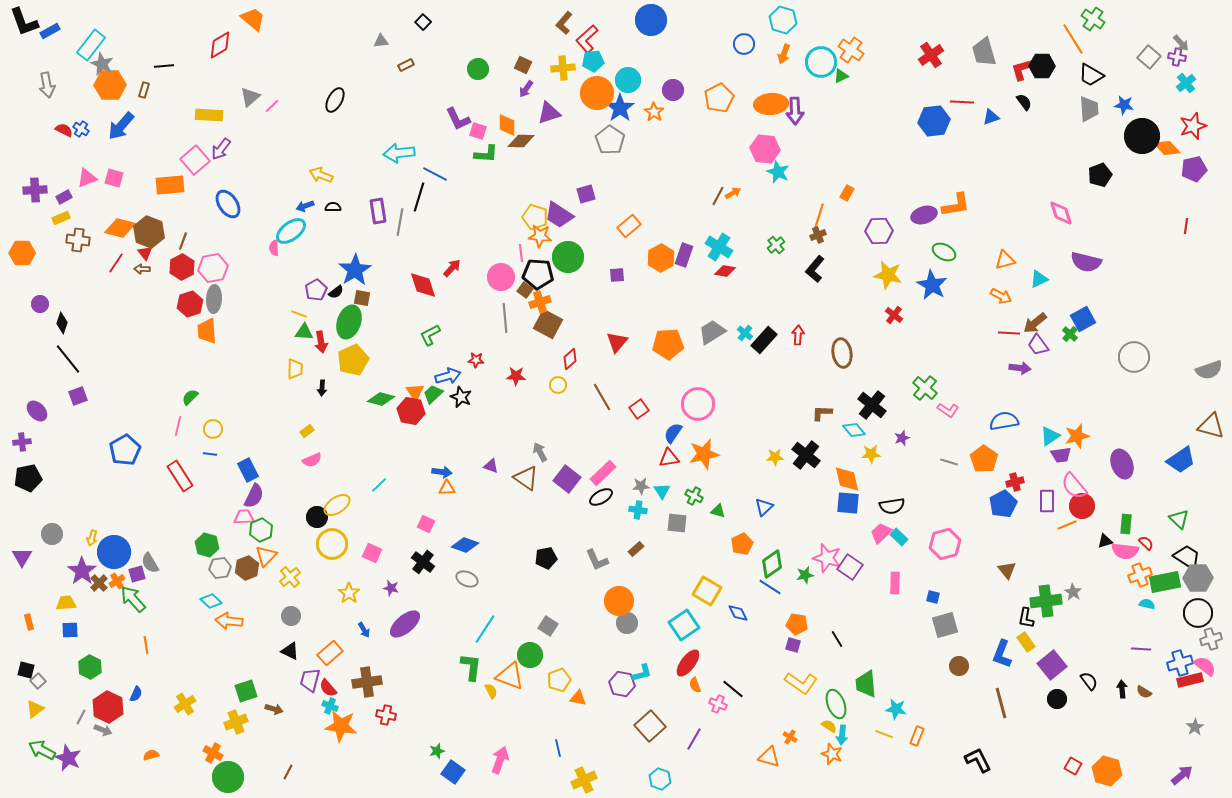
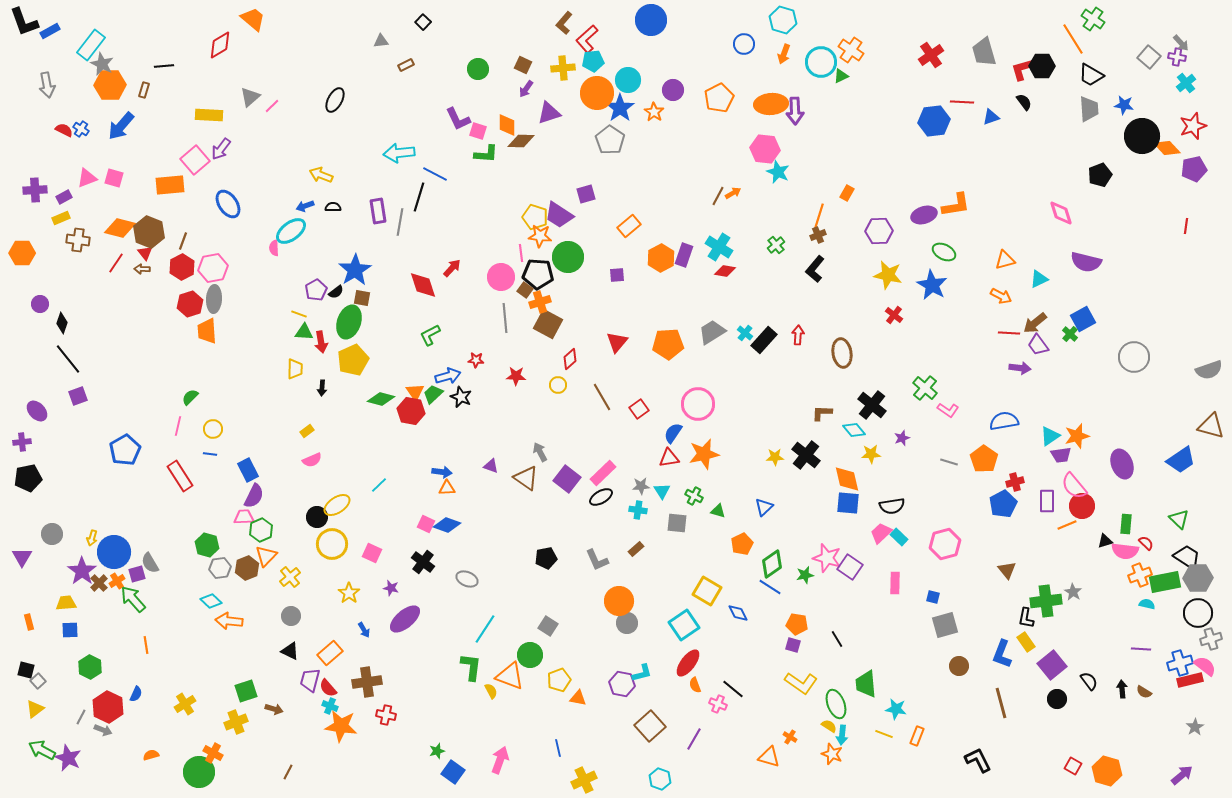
blue diamond at (465, 545): moved 18 px left, 20 px up
purple ellipse at (405, 624): moved 5 px up
green circle at (228, 777): moved 29 px left, 5 px up
